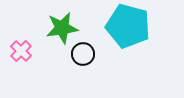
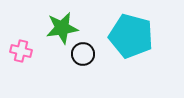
cyan pentagon: moved 3 px right, 10 px down
pink cross: rotated 30 degrees counterclockwise
